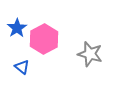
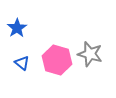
pink hexagon: moved 13 px right, 21 px down; rotated 16 degrees counterclockwise
blue triangle: moved 4 px up
